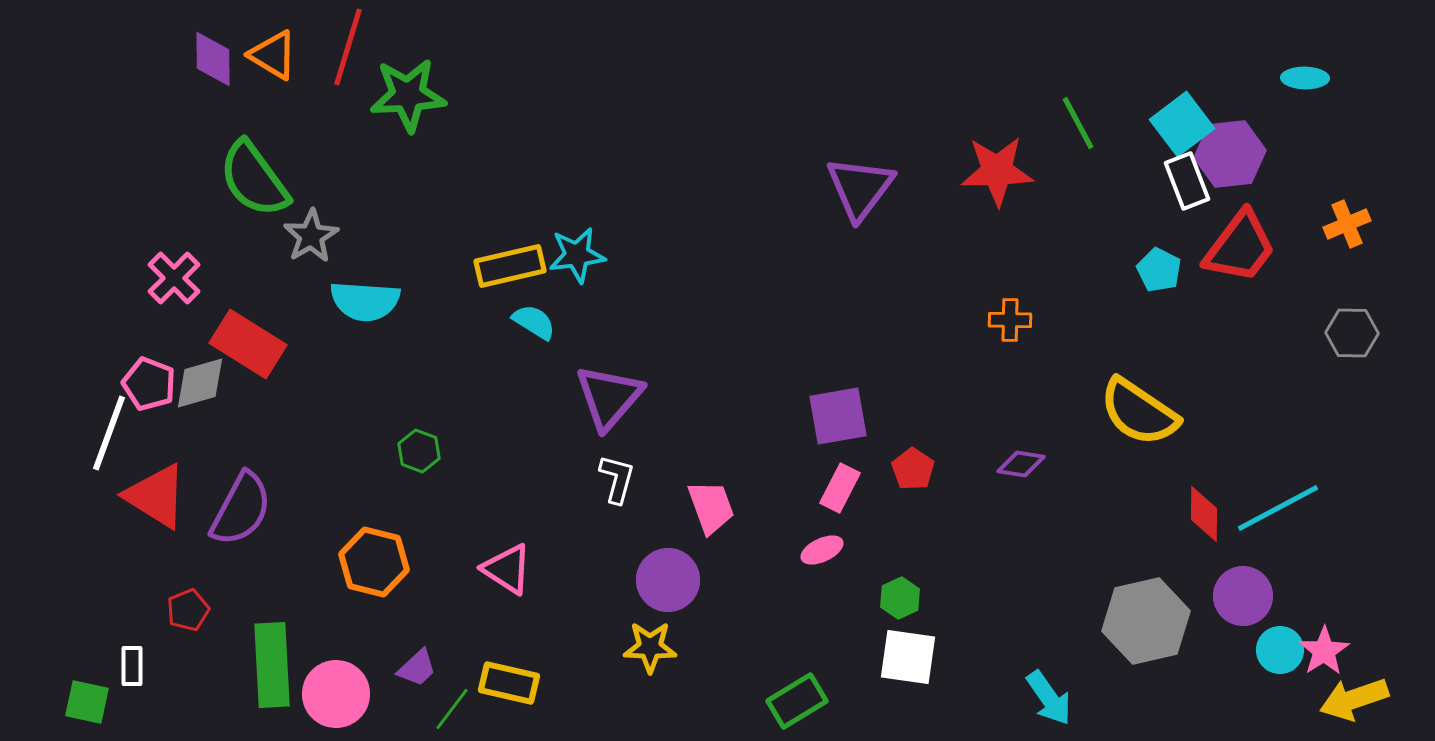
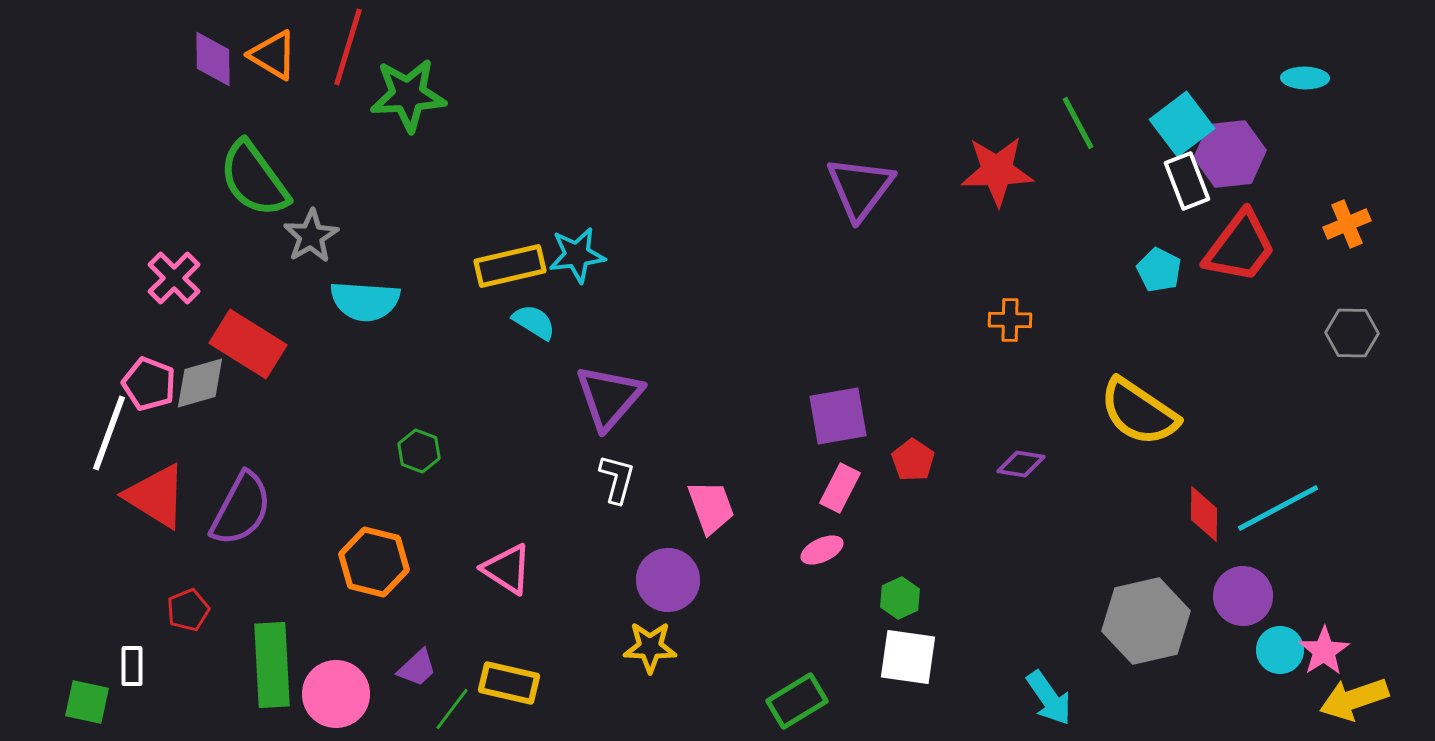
red pentagon at (913, 469): moved 9 px up
